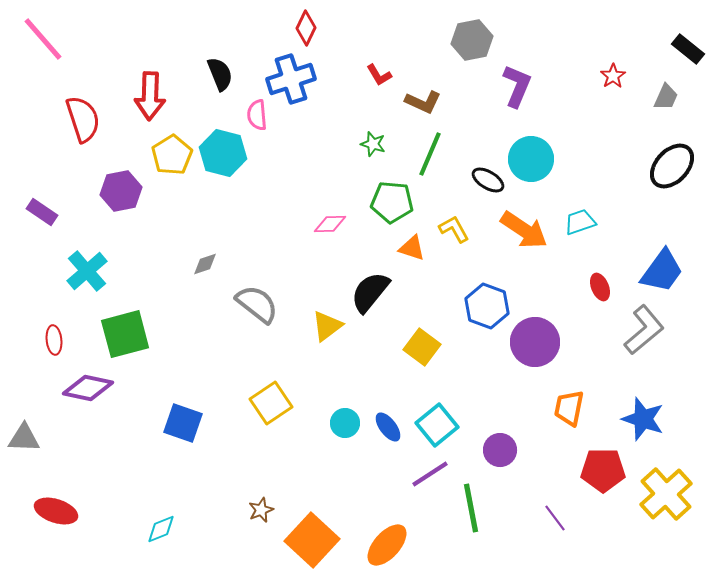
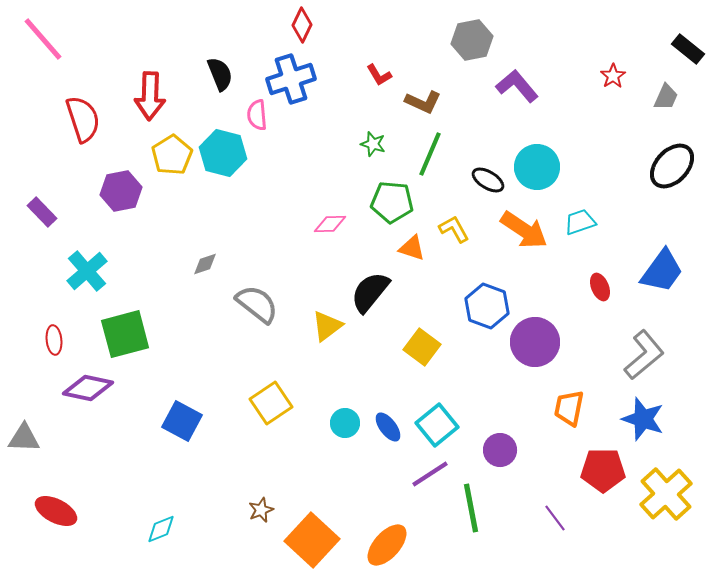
red diamond at (306, 28): moved 4 px left, 3 px up
purple L-shape at (517, 86): rotated 63 degrees counterclockwise
cyan circle at (531, 159): moved 6 px right, 8 px down
purple rectangle at (42, 212): rotated 12 degrees clockwise
gray L-shape at (644, 330): moved 25 px down
blue square at (183, 423): moved 1 px left, 2 px up; rotated 9 degrees clockwise
red ellipse at (56, 511): rotated 9 degrees clockwise
